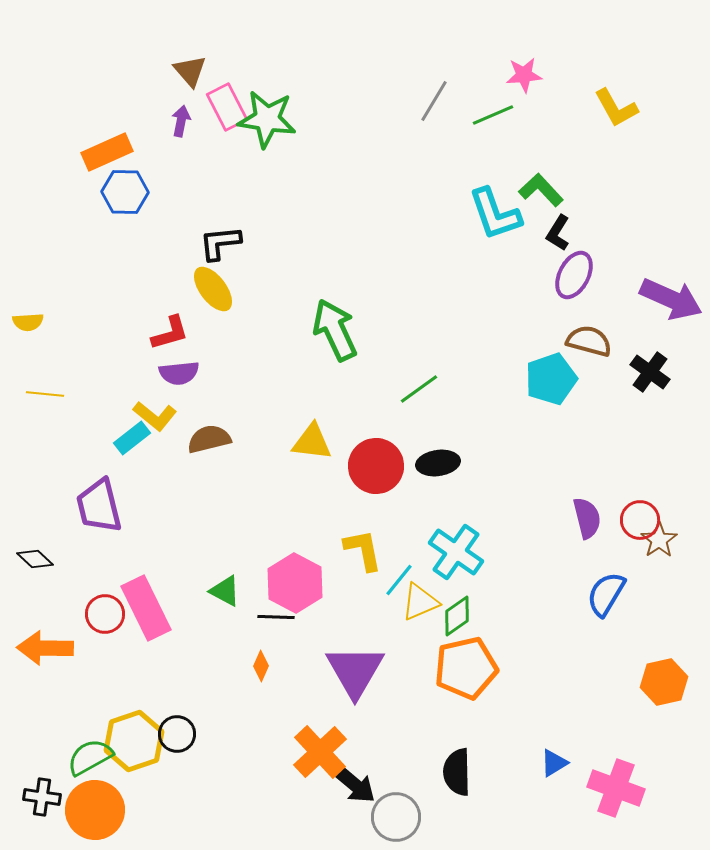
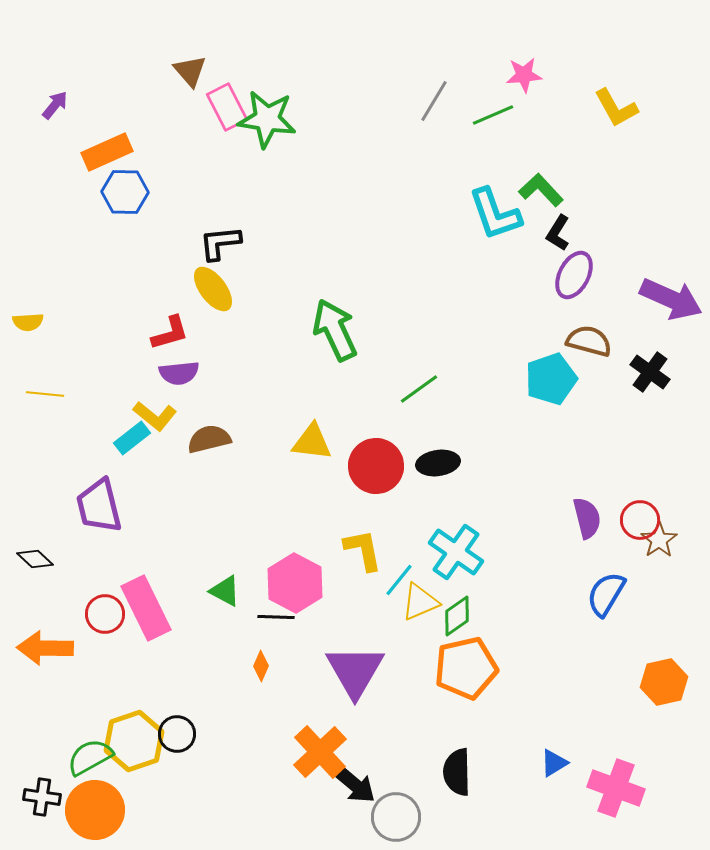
purple arrow at (181, 121): moved 126 px left, 16 px up; rotated 28 degrees clockwise
